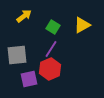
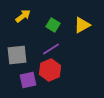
yellow arrow: moved 1 px left
green square: moved 2 px up
purple line: rotated 24 degrees clockwise
red hexagon: moved 1 px down
purple square: moved 1 px left, 1 px down
